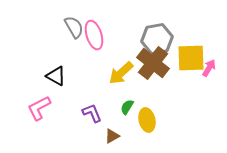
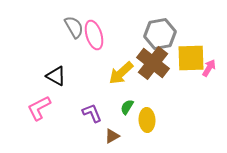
gray hexagon: moved 3 px right, 5 px up
yellow ellipse: rotated 10 degrees clockwise
